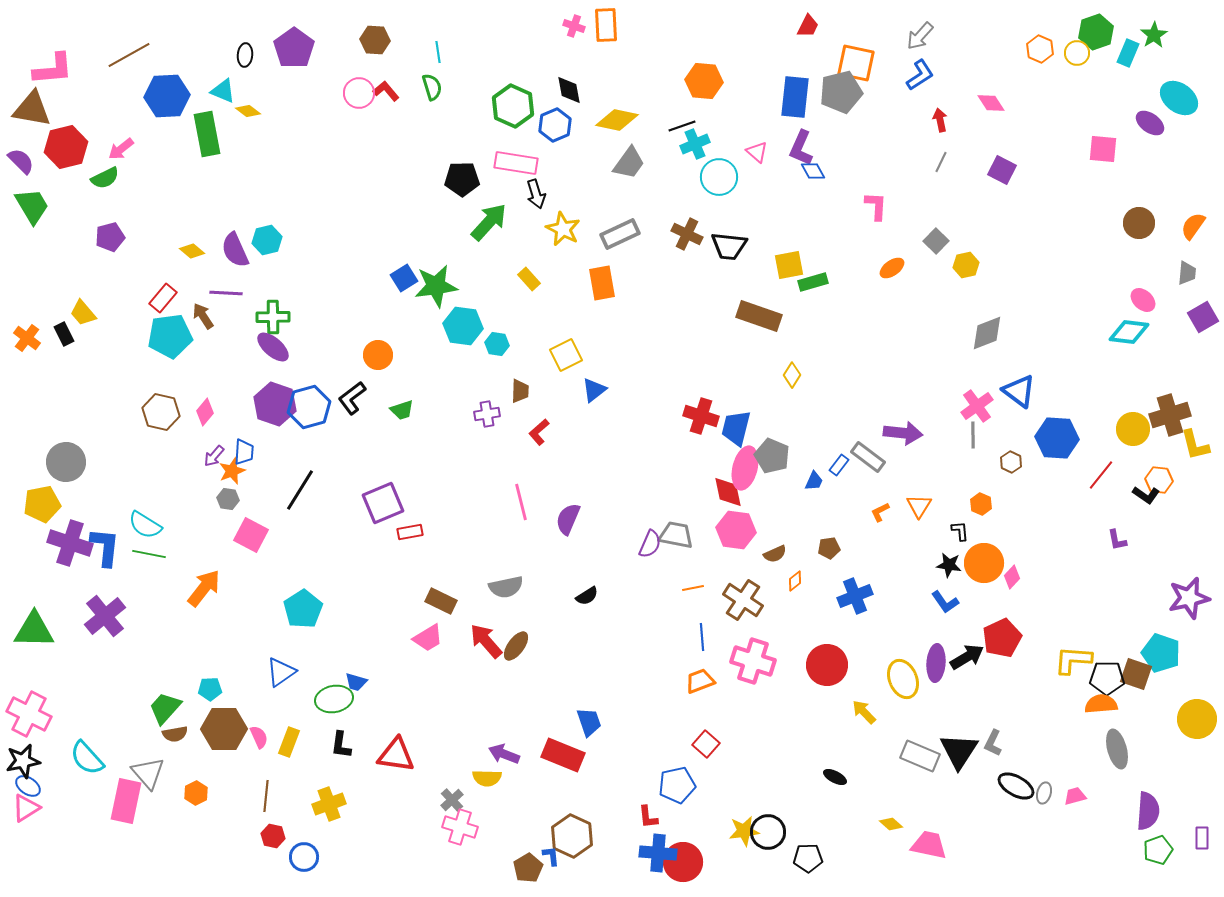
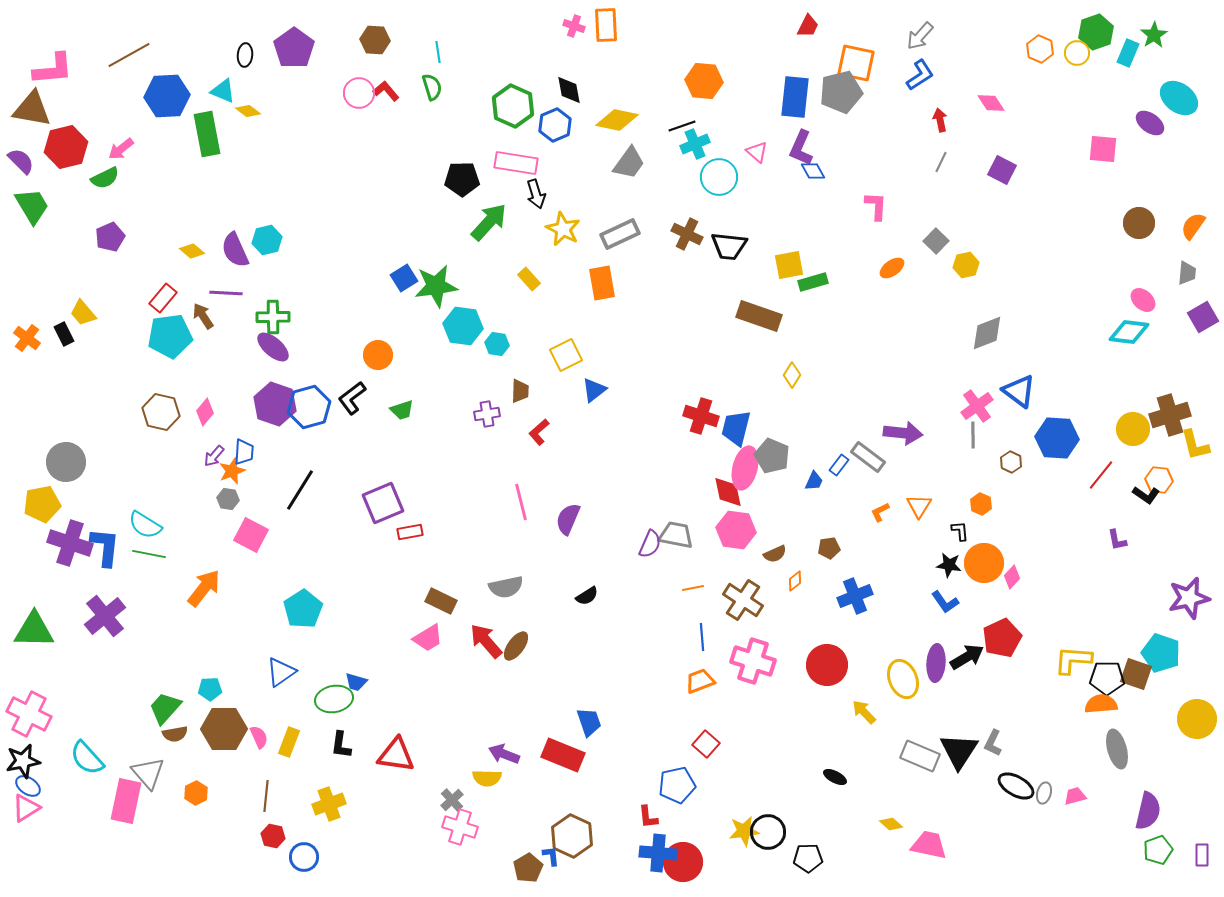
purple pentagon at (110, 237): rotated 8 degrees counterclockwise
purple semicircle at (1148, 811): rotated 9 degrees clockwise
purple rectangle at (1202, 838): moved 17 px down
